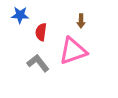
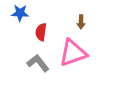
blue star: moved 2 px up
brown arrow: moved 1 px down
pink triangle: moved 2 px down
